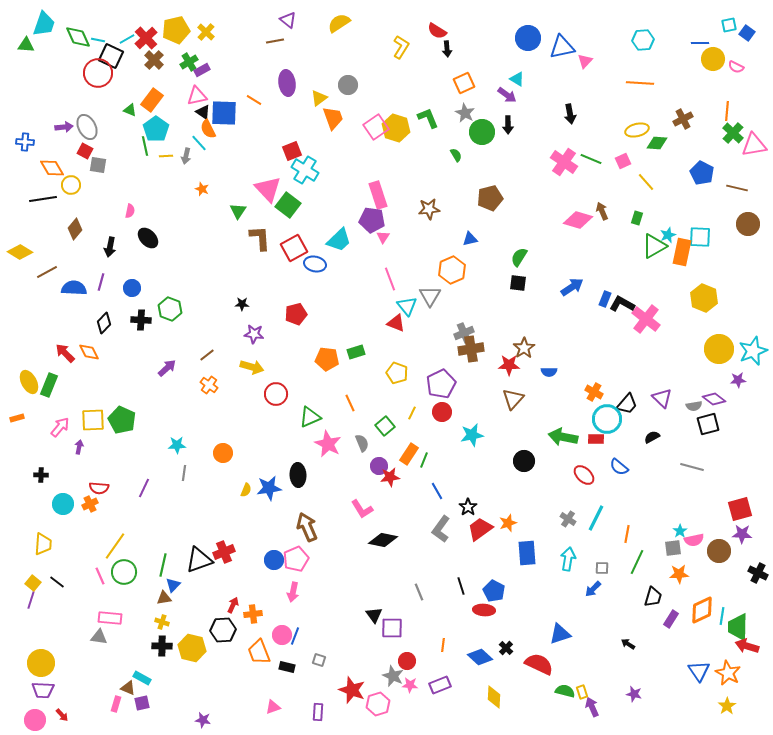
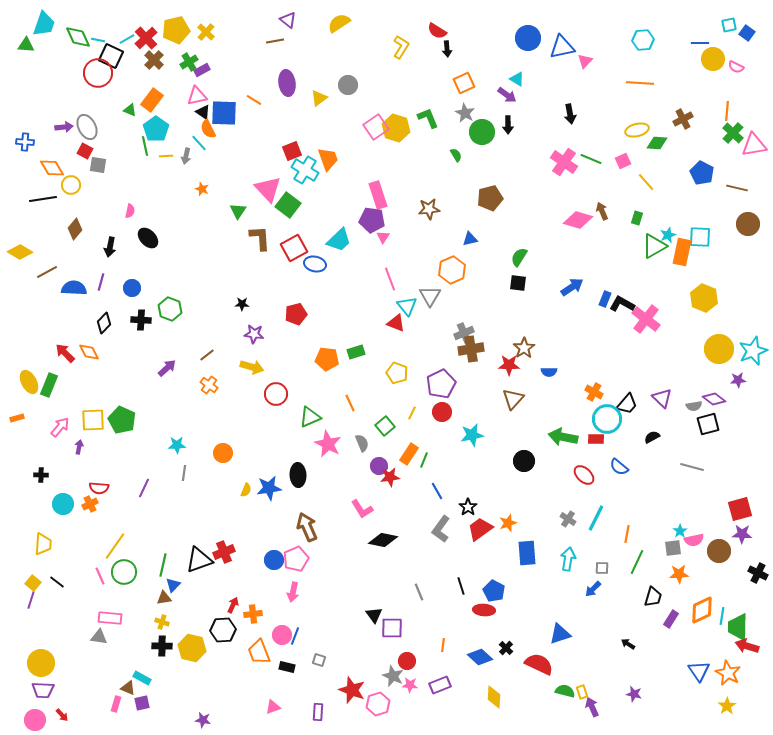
orange trapezoid at (333, 118): moved 5 px left, 41 px down
